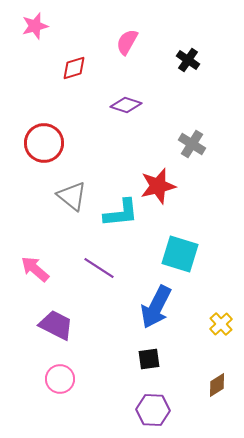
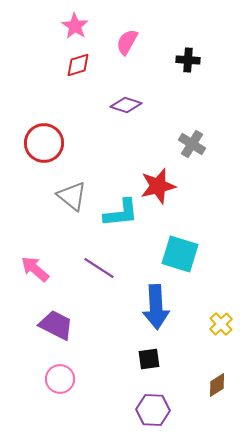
pink star: moved 40 px right; rotated 24 degrees counterclockwise
black cross: rotated 30 degrees counterclockwise
red diamond: moved 4 px right, 3 px up
blue arrow: rotated 30 degrees counterclockwise
